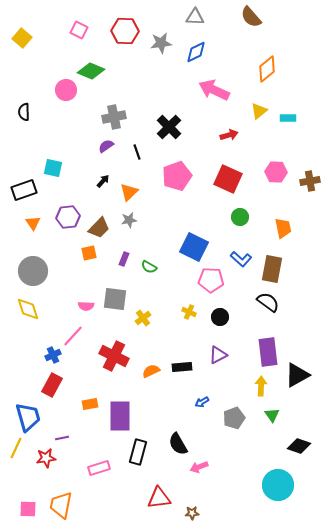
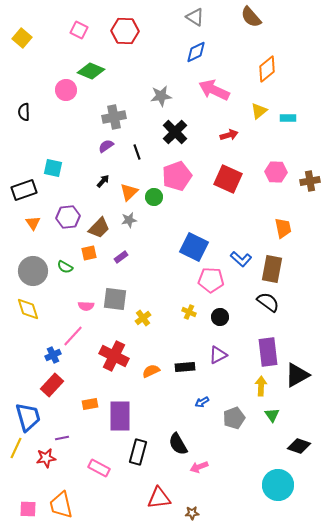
gray triangle at (195, 17): rotated 30 degrees clockwise
gray star at (161, 43): moved 53 px down
black cross at (169, 127): moved 6 px right, 5 px down
green circle at (240, 217): moved 86 px left, 20 px up
purple rectangle at (124, 259): moved 3 px left, 2 px up; rotated 32 degrees clockwise
green semicircle at (149, 267): moved 84 px left
black rectangle at (182, 367): moved 3 px right
red rectangle at (52, 385): rotated 15 degrees clockwise
pink rectangle at (99, 468): rotated 45 degrees clockwise
orange trapezoid at (61, 505): rotated 24 degrees counterclockwise
